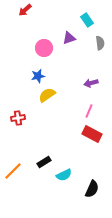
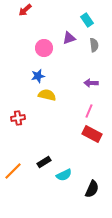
gray semicircle: moved 6 px left, 2 px down
purple arrow: rotated 16 degrees clockwise
yellow semicircle: rotated 48 degrees clockwise
